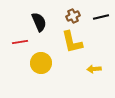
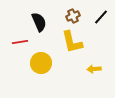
black line: rotated 35 degrees counterclockwise
